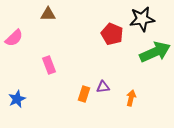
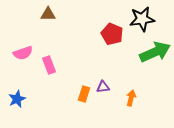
pink semicircle: moved 9 px right, 15 px down; rotated 24 degrees clockwise
